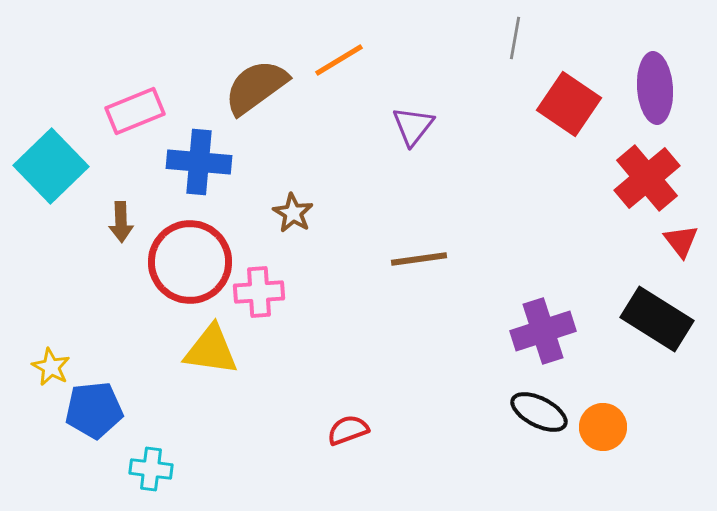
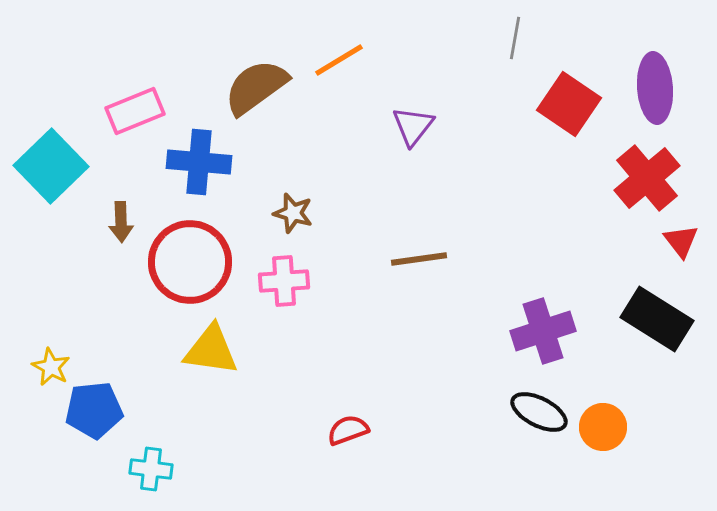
brown star: rotated 15 degrees counterclockwise
pink cross: moved 25 px right, 11 px up
